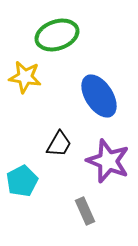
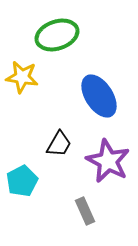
yellow star: moved 3 px left
purple star: rotated 6 degrees clockwise
